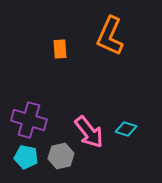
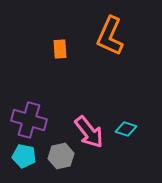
cyan pentagon: moved 2 px left, 1 px up
